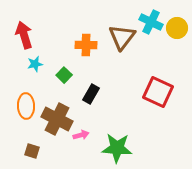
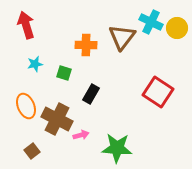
red arrow: moved 2 px right, 10 px up
green square: moved 2 px up; rotated 28 degrees counterclockwise
red square: rotated 8 degrees clockwise
orange ellipse: rotated 20 degrees counterclockwise
brown square: rotated 35 degrees clockwise
